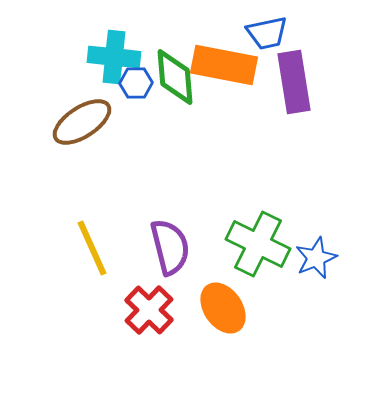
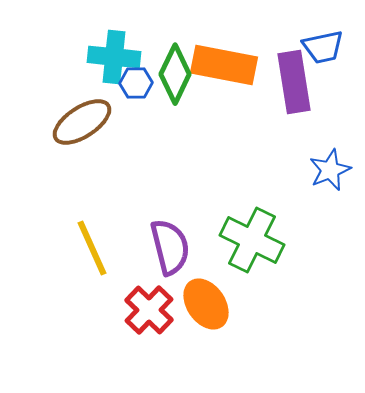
blue trapezoid: moved 56 px right, 14 px down
green diamond: moved 3 px up; rotated 30 degrees clockwise
green cross: moved 6 px left, 4 px up
blue star: moved 14 px right, 88 px up
orange ellipse: moved 17 px left, 4 px up
